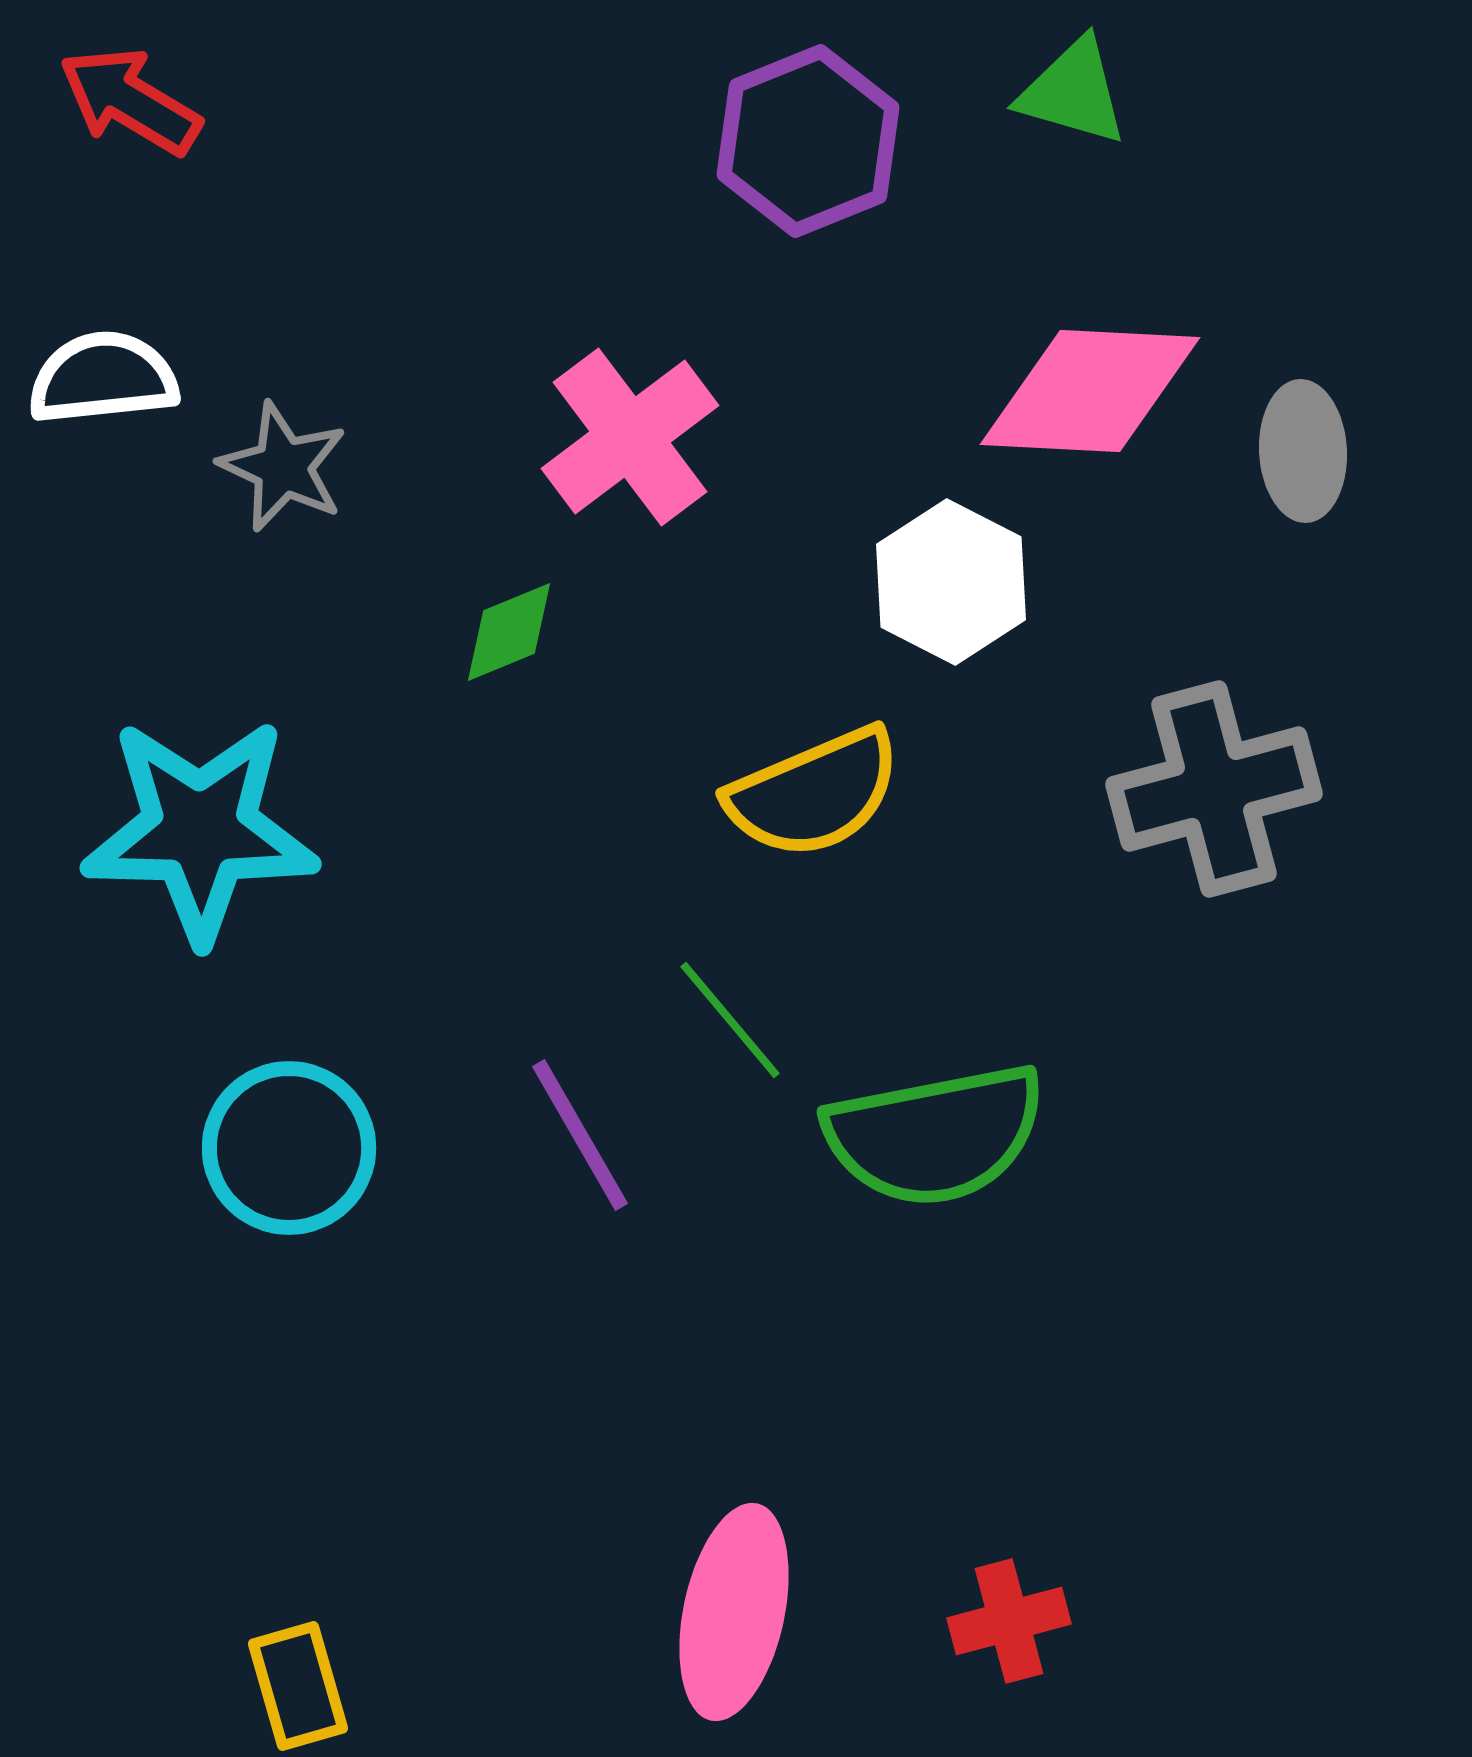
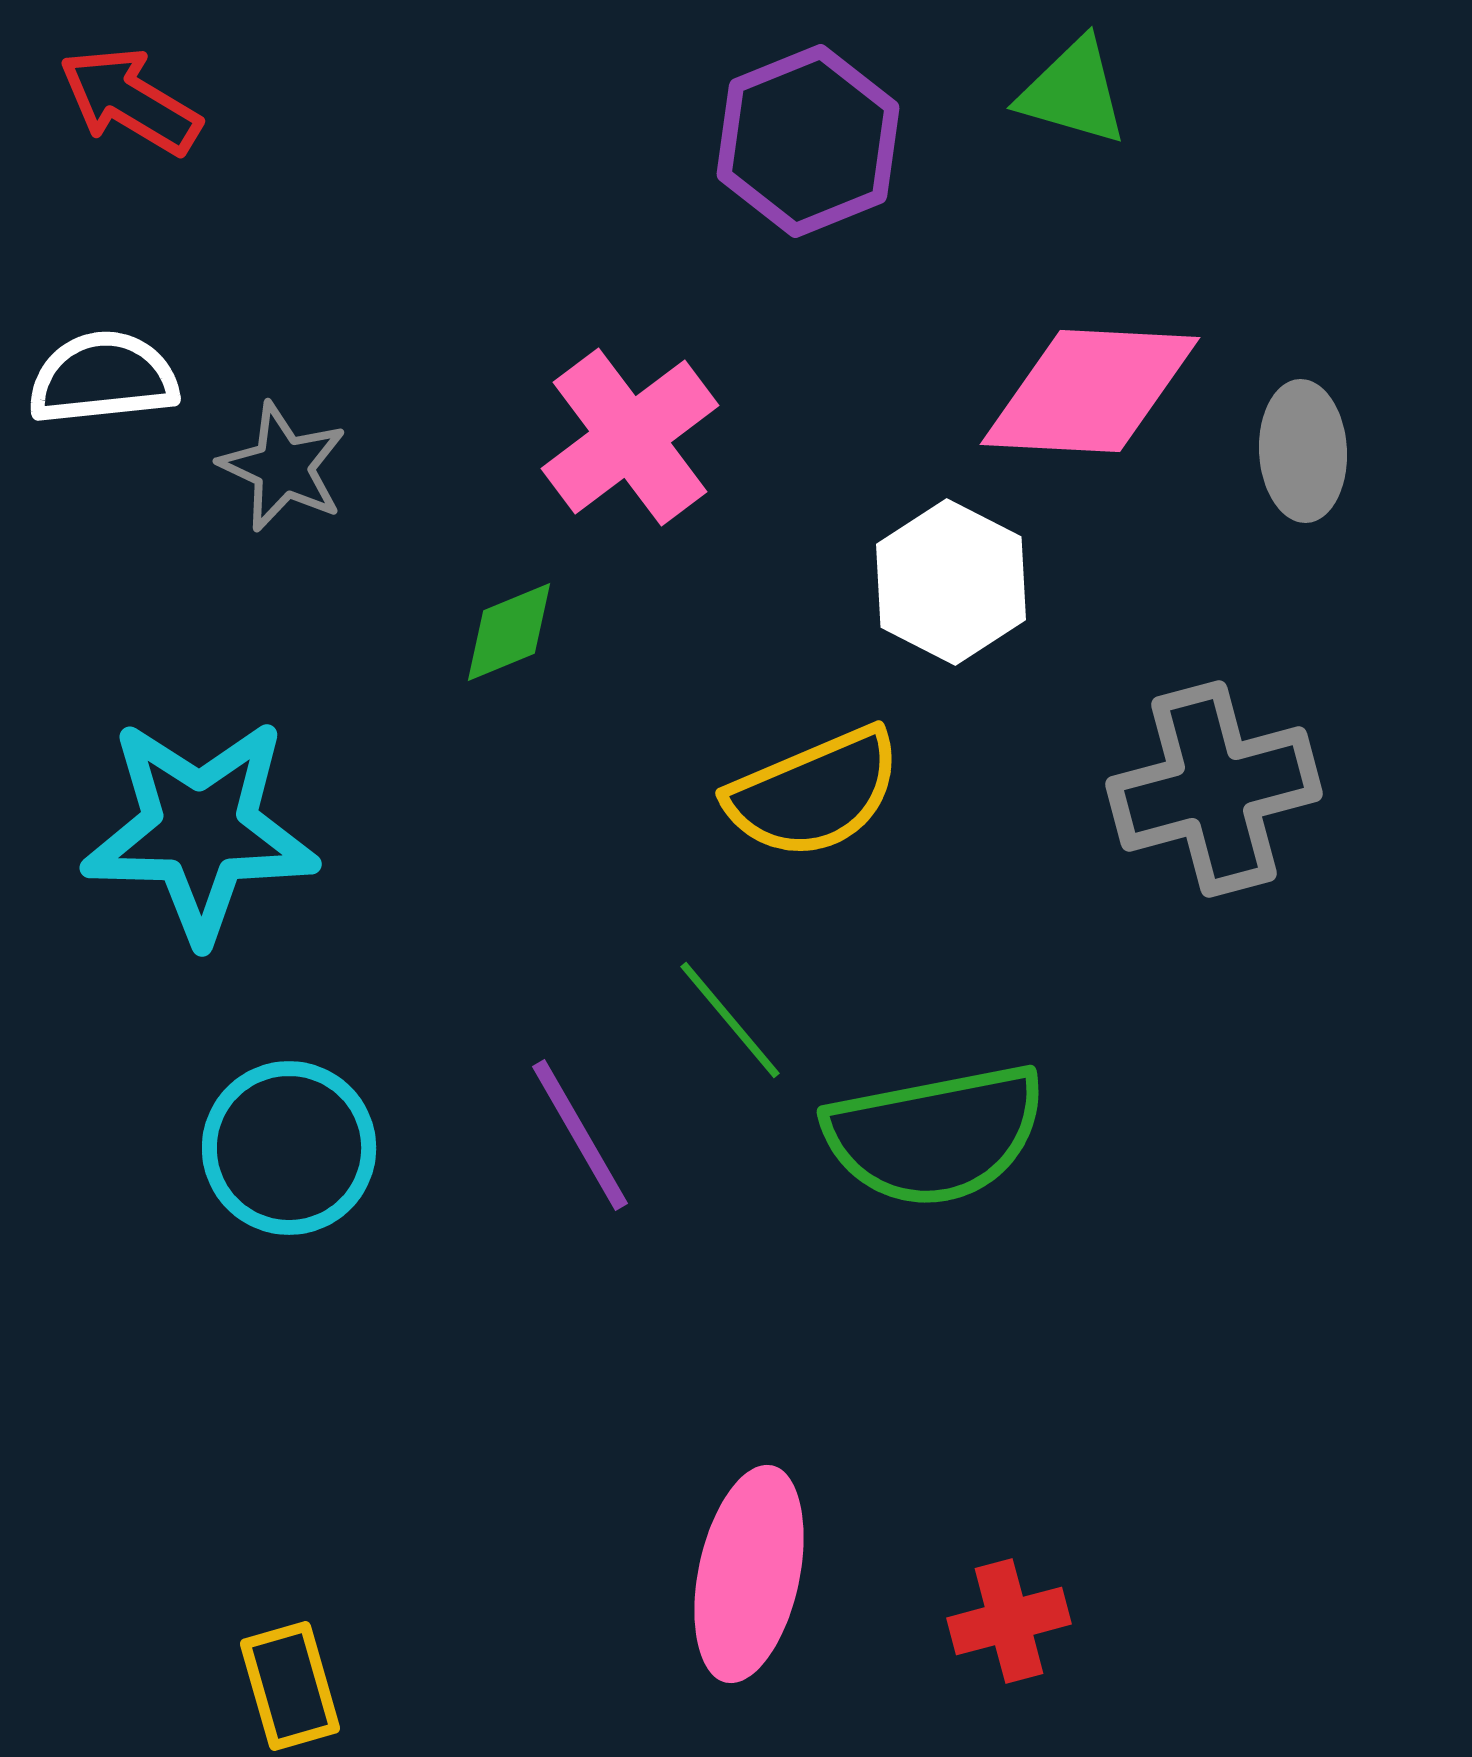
pink ellipse: moved 15 px right, 38 px up
yellow rectangle: moved 8 px left
